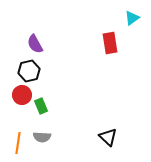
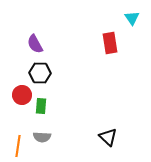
cyan triangle: rotated 28 degrees counterclockwise
black hexagon: moved 11 px right, 2 px down; rotated 15 degrees clockwise
green rectangle: rotated 28 degrees clockwise
orange line: moved 3 px down
